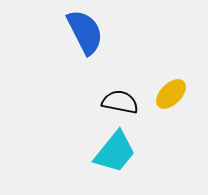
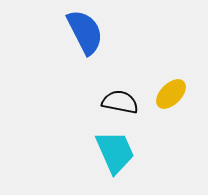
cyan trapezoid: rotated 63 degrees counterclockwise
